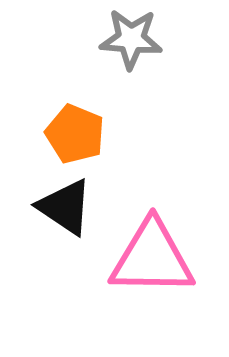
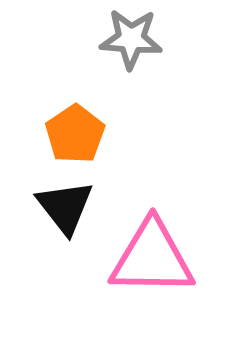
orange pentagon: rotated 16 degrees clockwise
black triangle: rotated 18 degrees clockwise
